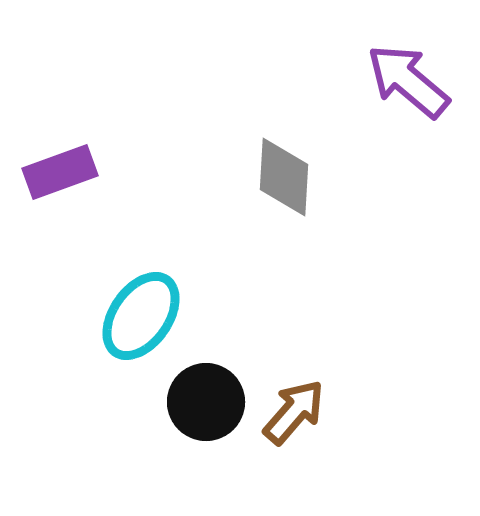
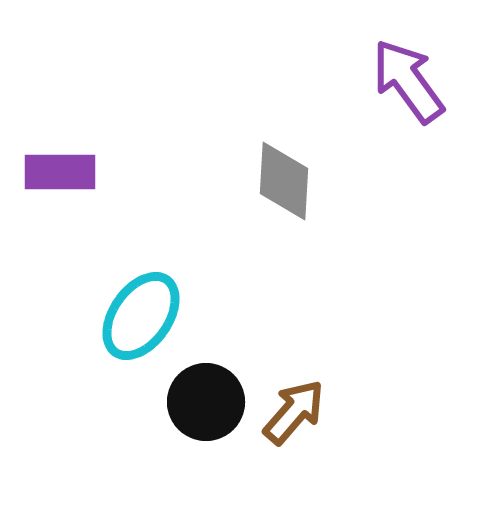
purple arrow: rotated 14 degrees clockwise
purple rectangle: rotated 20 degrees clockwise
gray diamond: moved 4 px down
